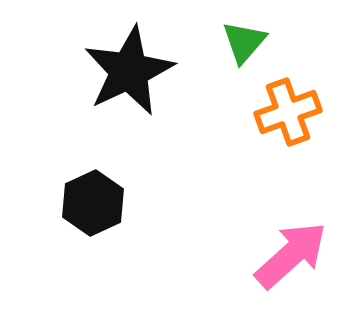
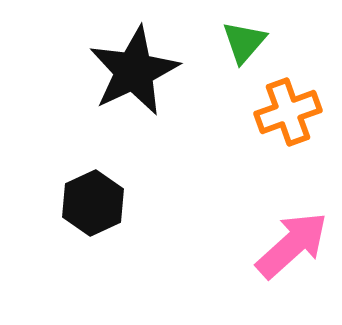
black star: moved 5 px right
pink arrow: moved 1 px right, 10 px up
